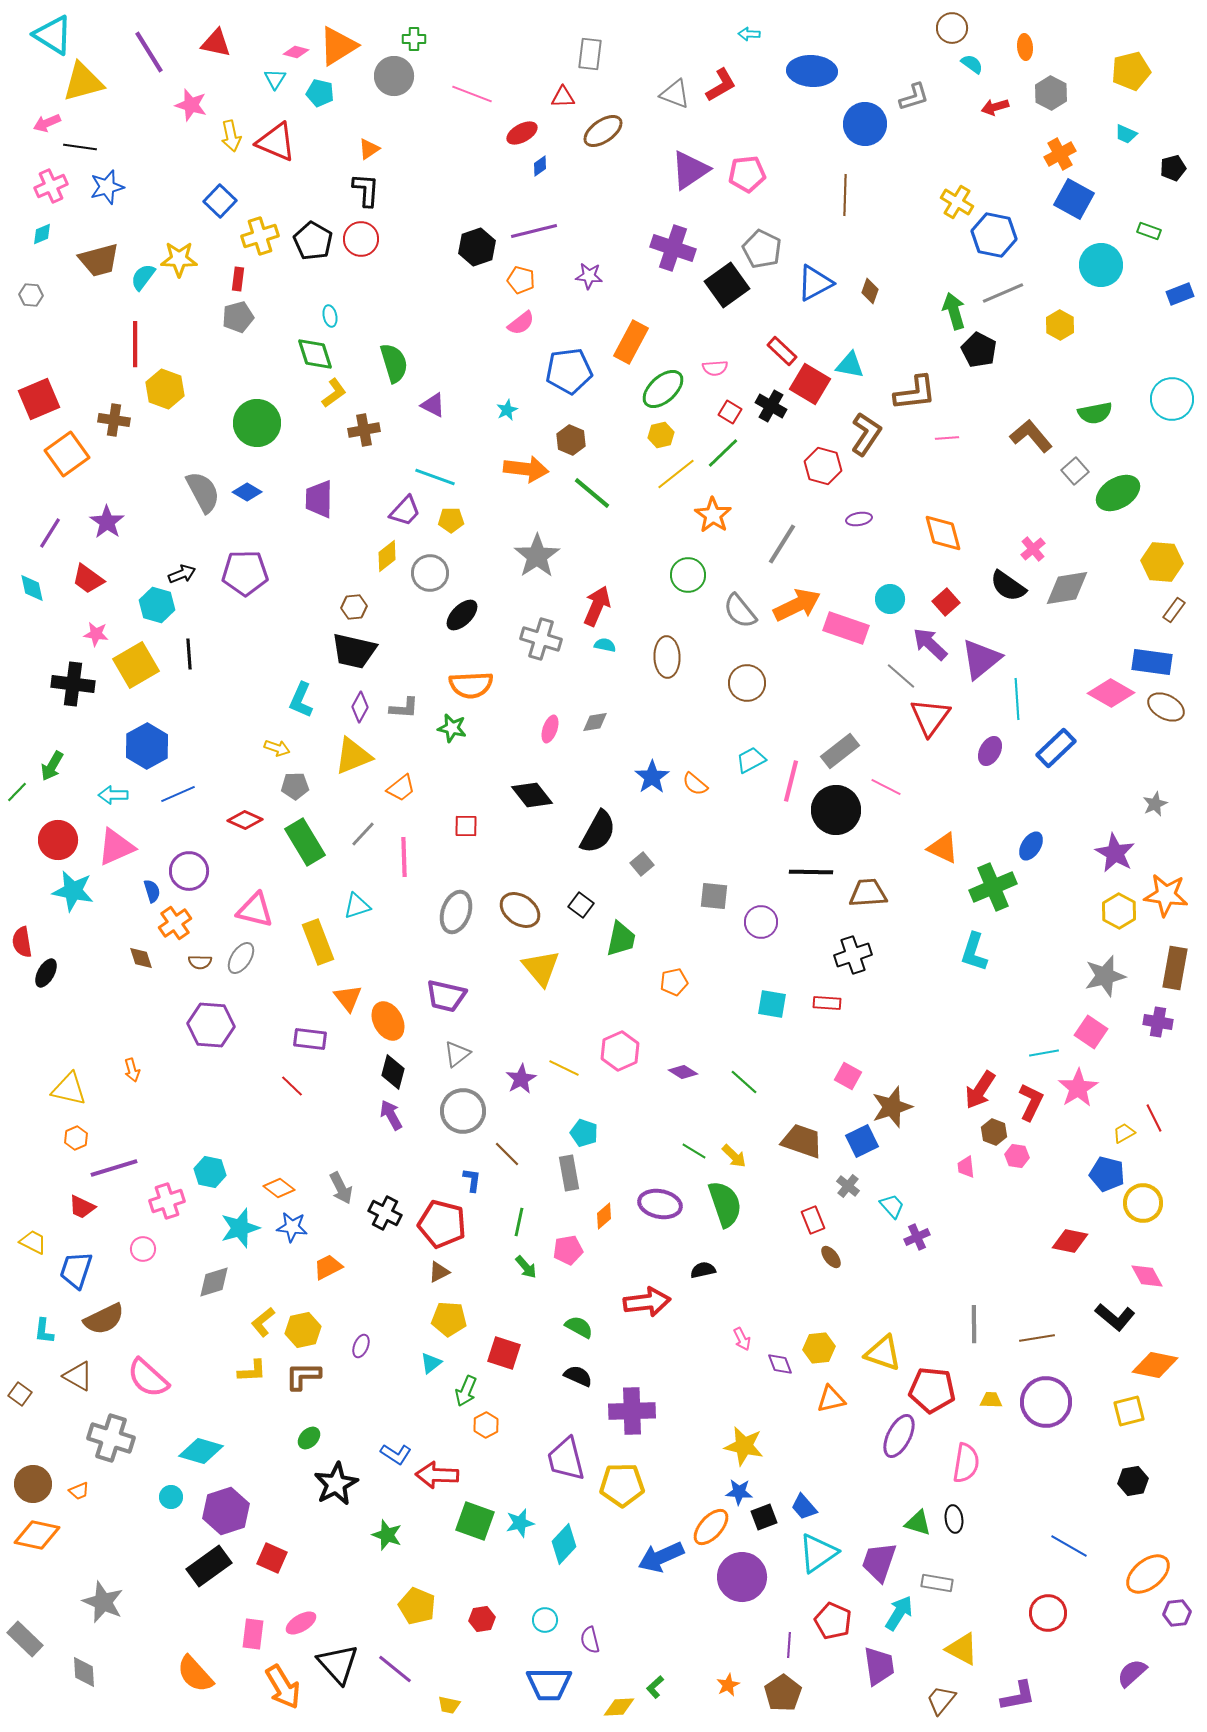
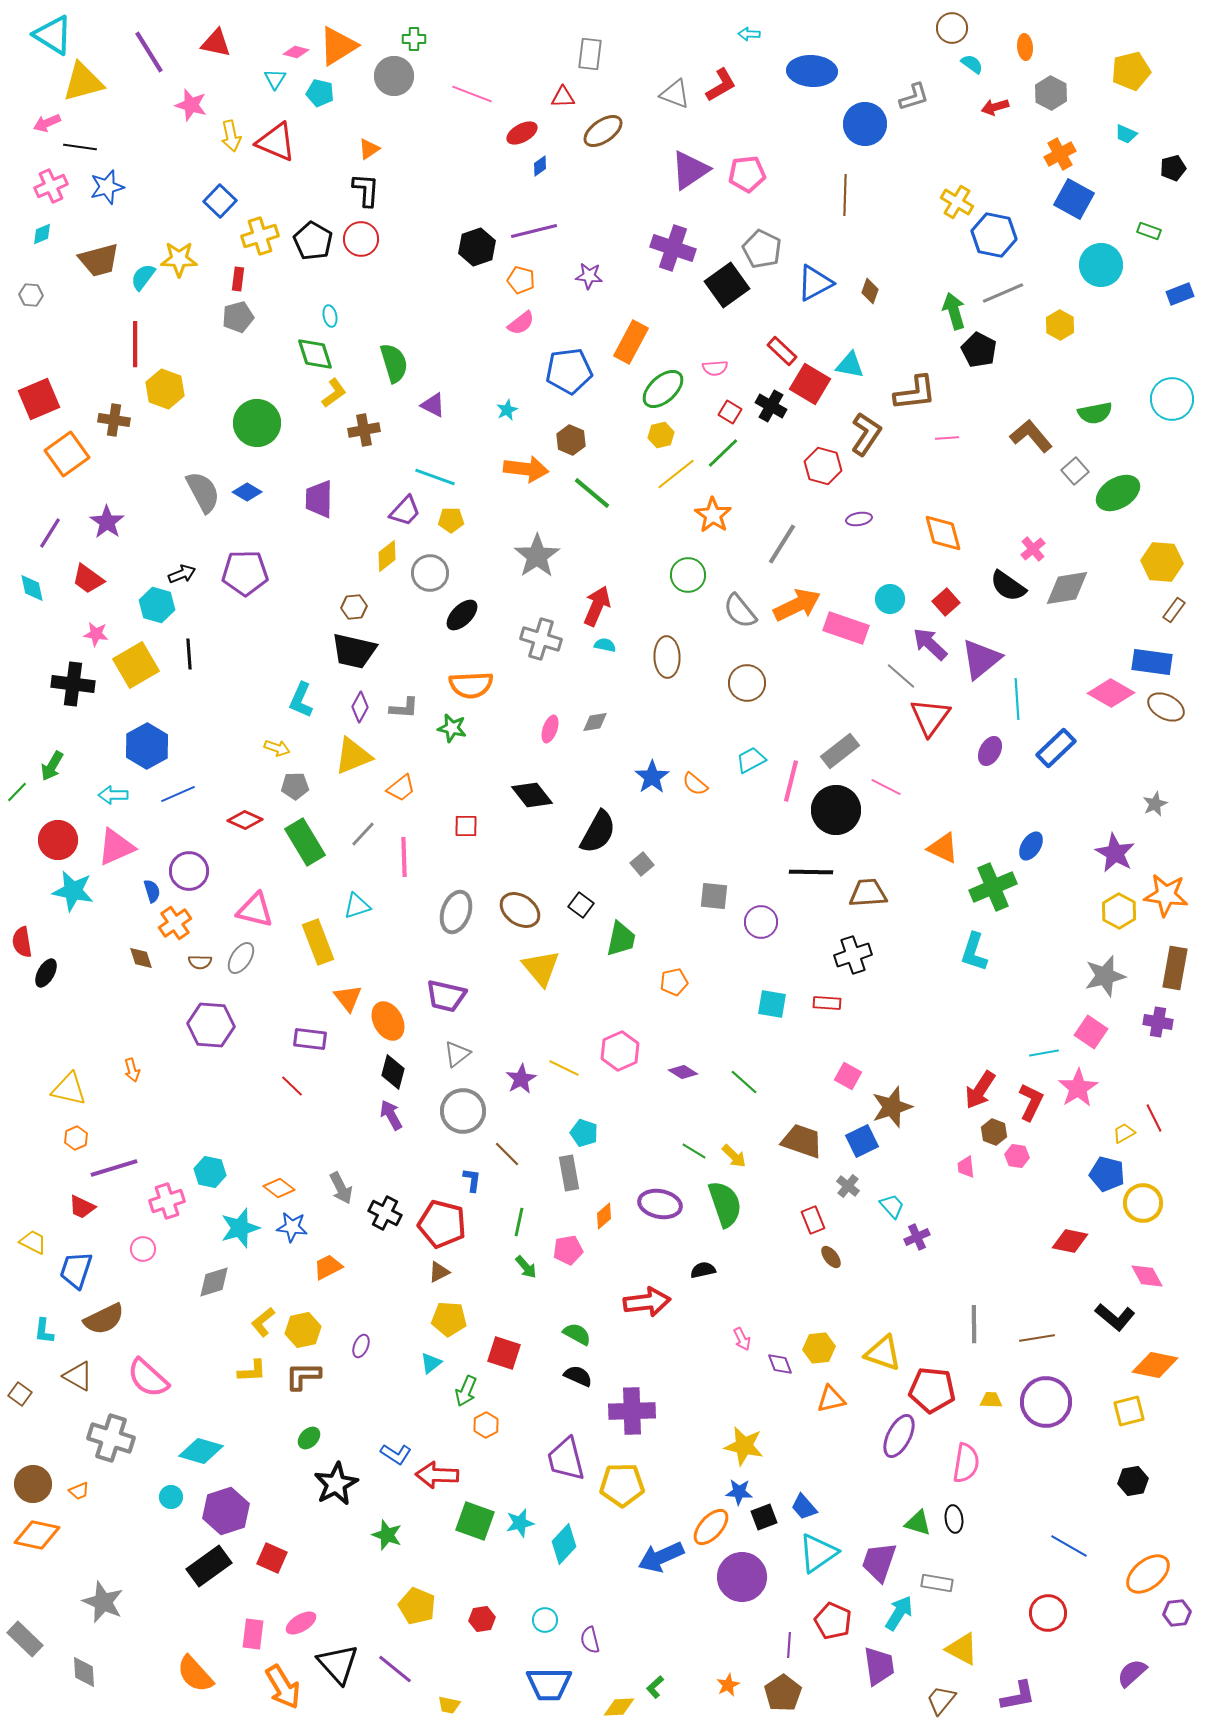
green semicircle at (579, 1327): moved 2 px left, 7 px down
